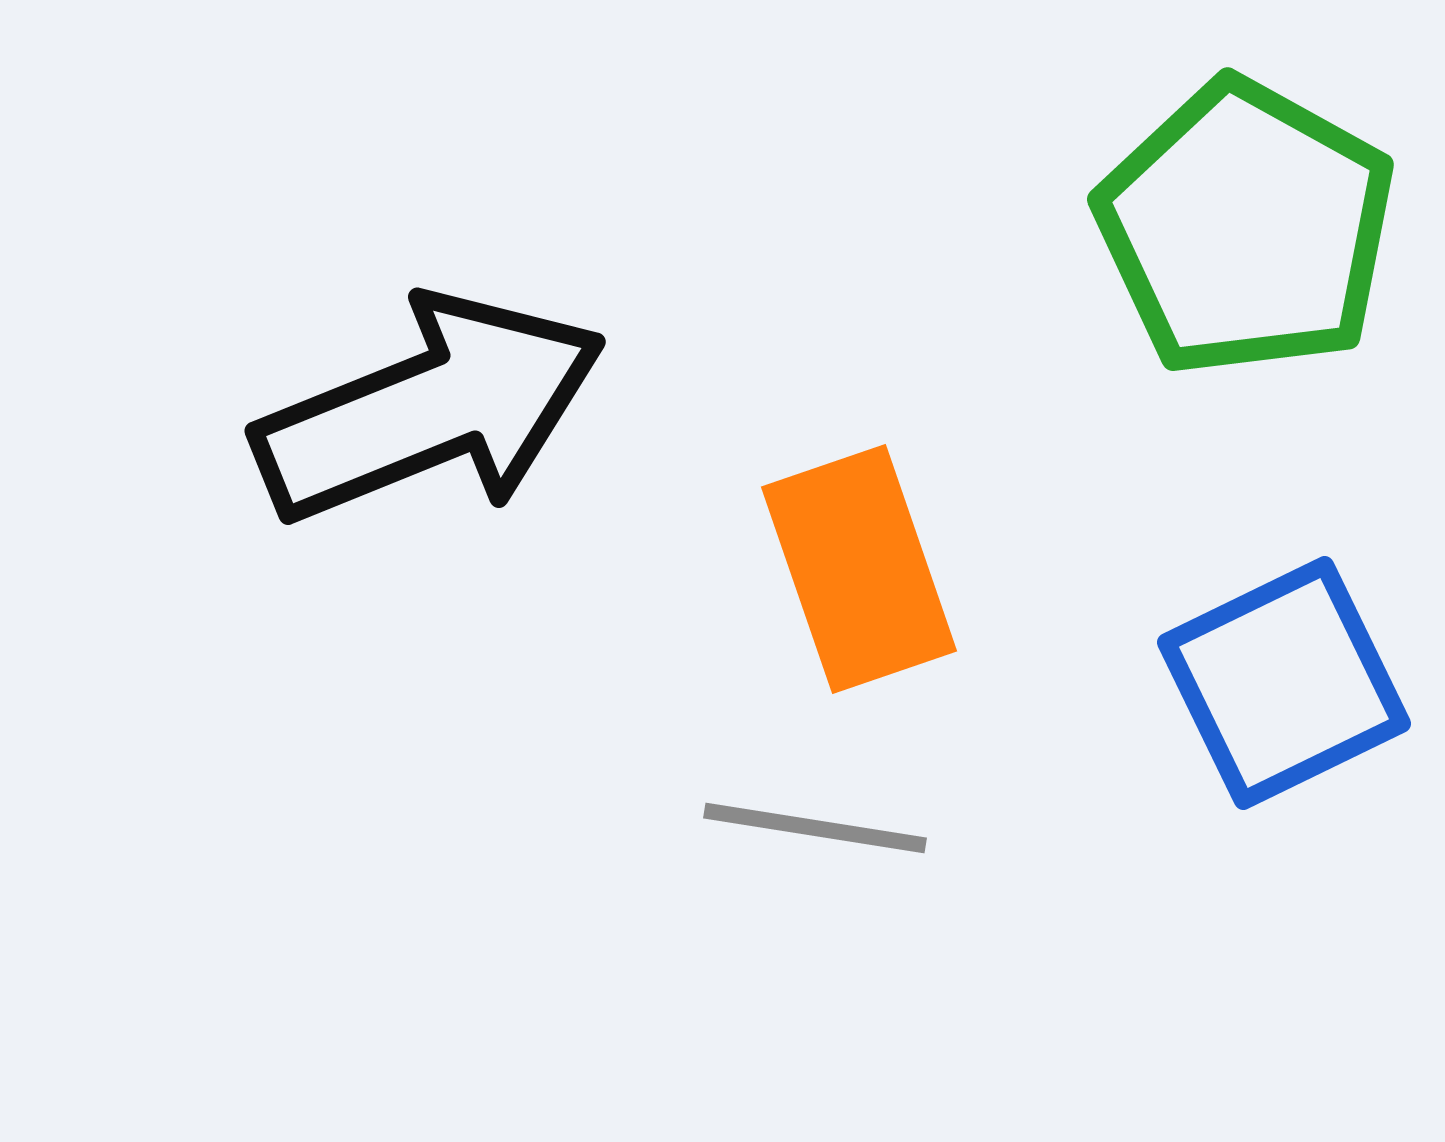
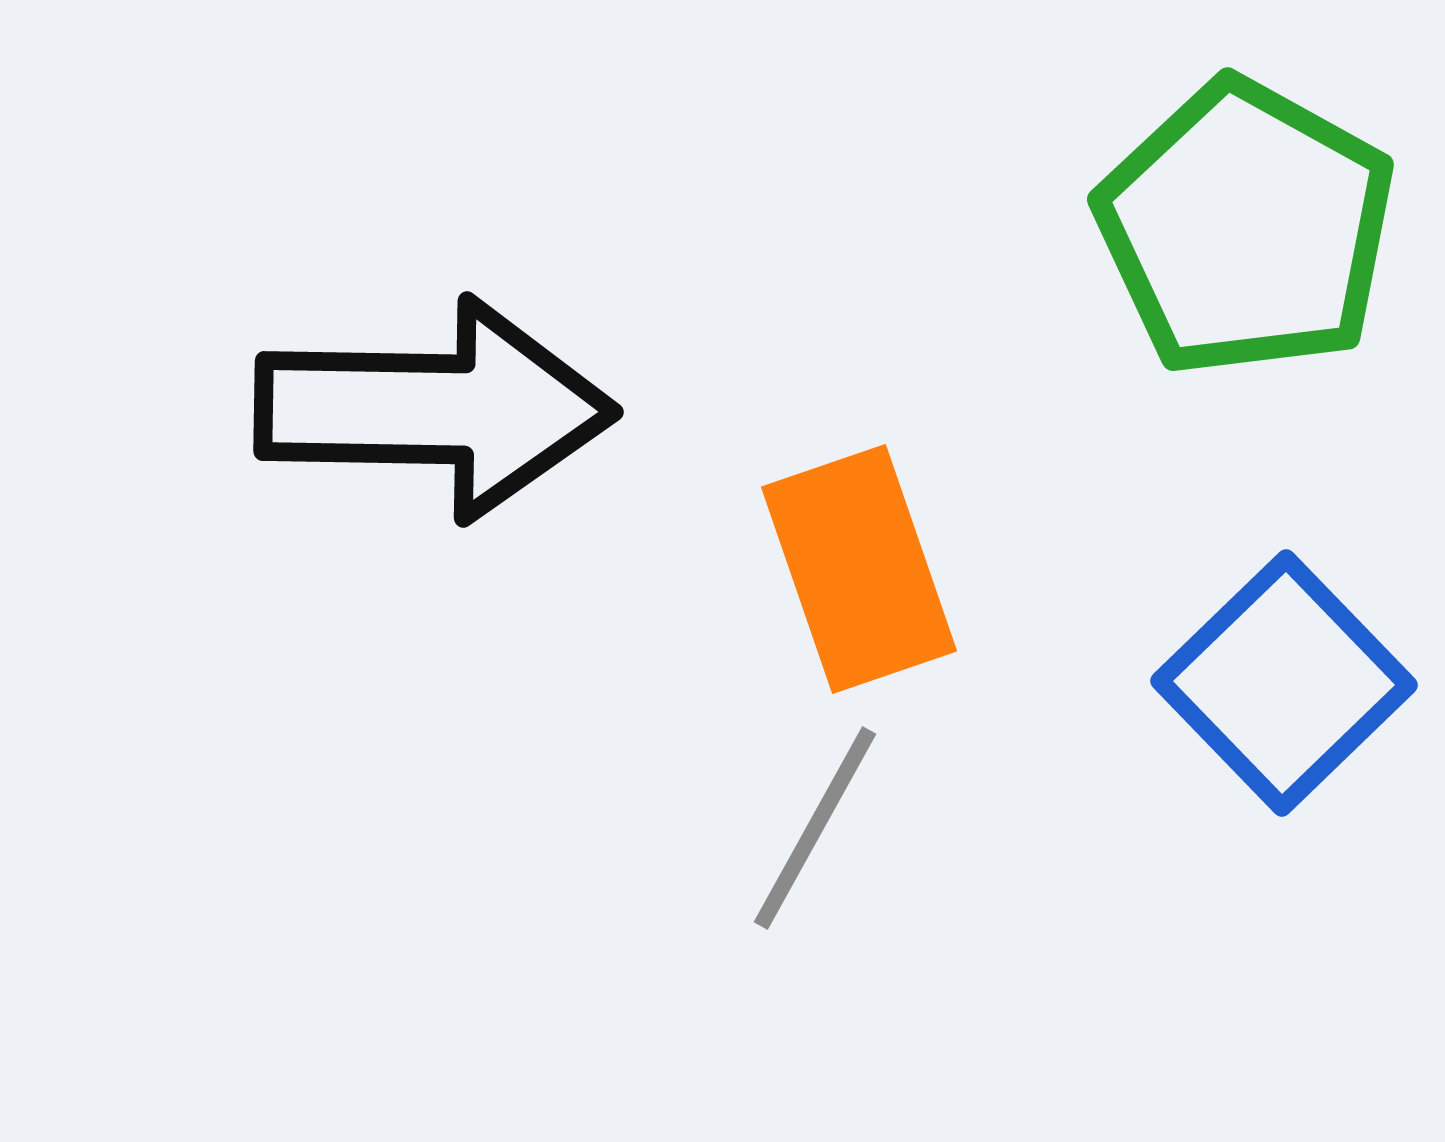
black arrow: moved 5 px right; rotated 23 degrees clockwise
blue square: rotated 18 degrees counterclockwise
gray line: rotated 70 degrees counterclockwise
